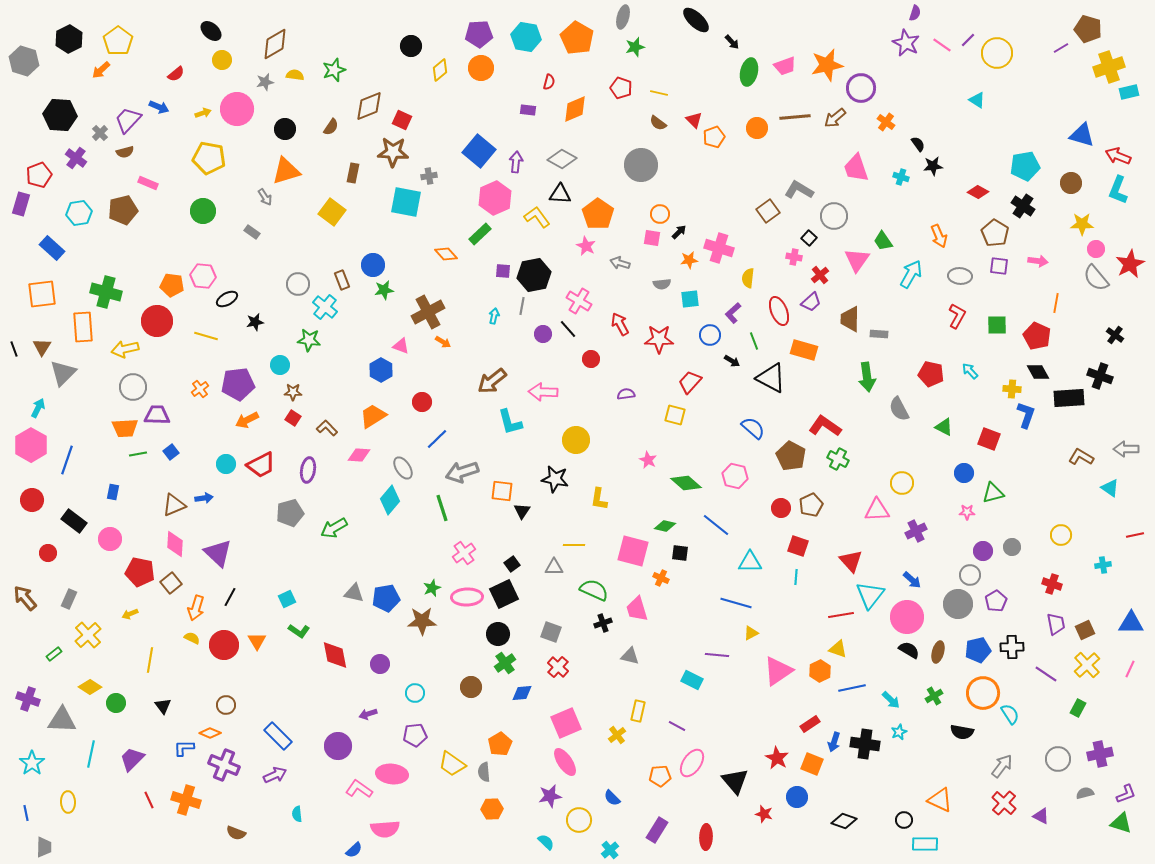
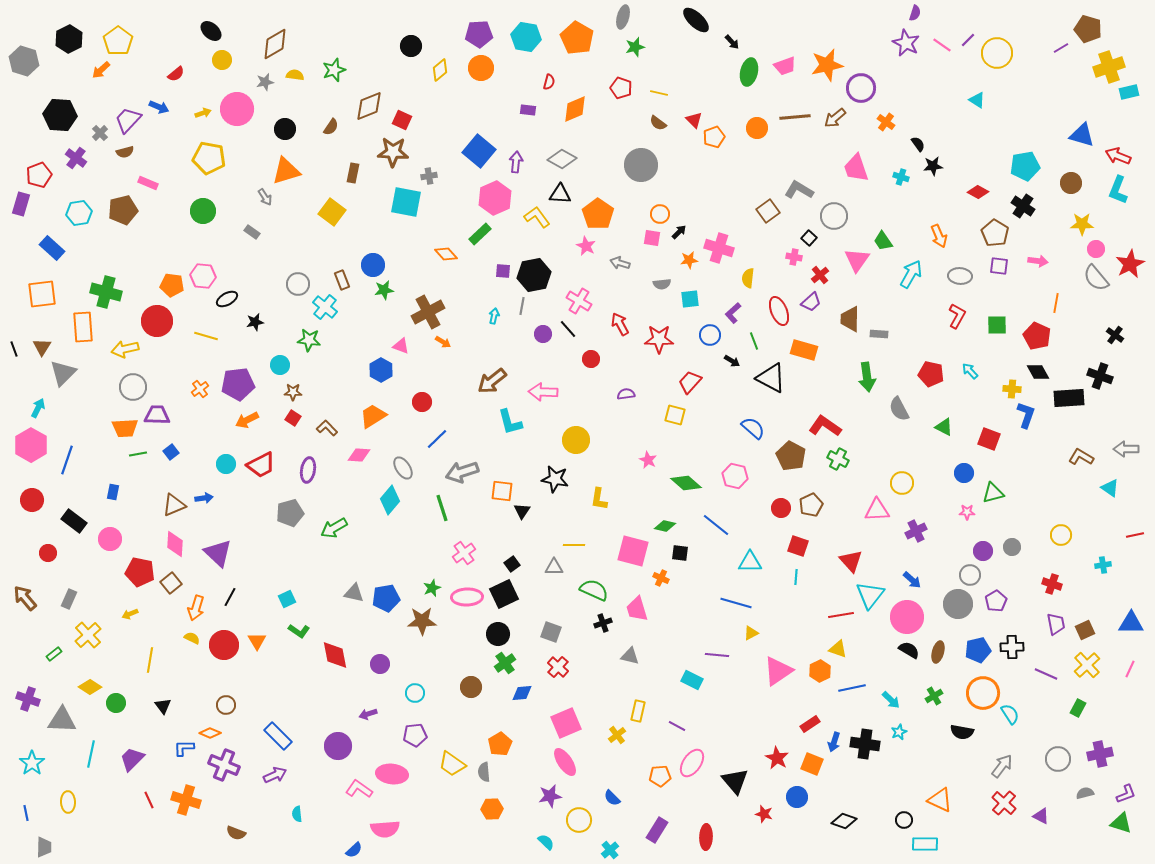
purple line at (1046, 674): rotated 10 degrees counterclockwise
